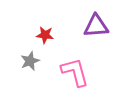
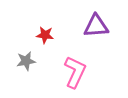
gray star: moved 4 px left; rotated 12 degrees clockwise
pink L-shape: rotated 40 degrees clockwise
